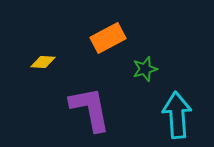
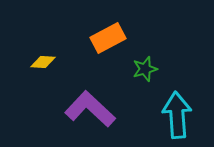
purple L-shape: rotated 36 degrees counterclockwise
